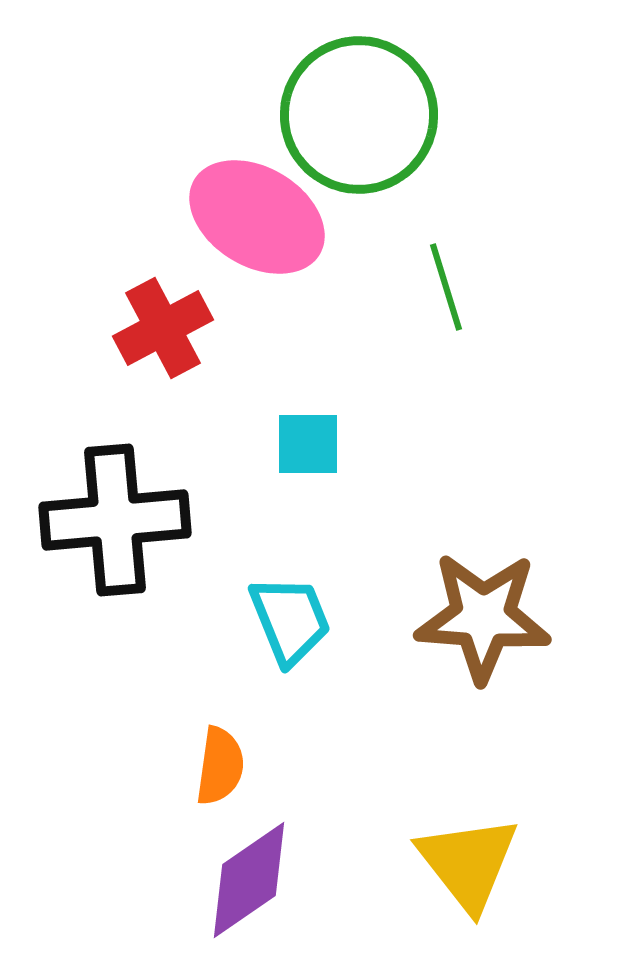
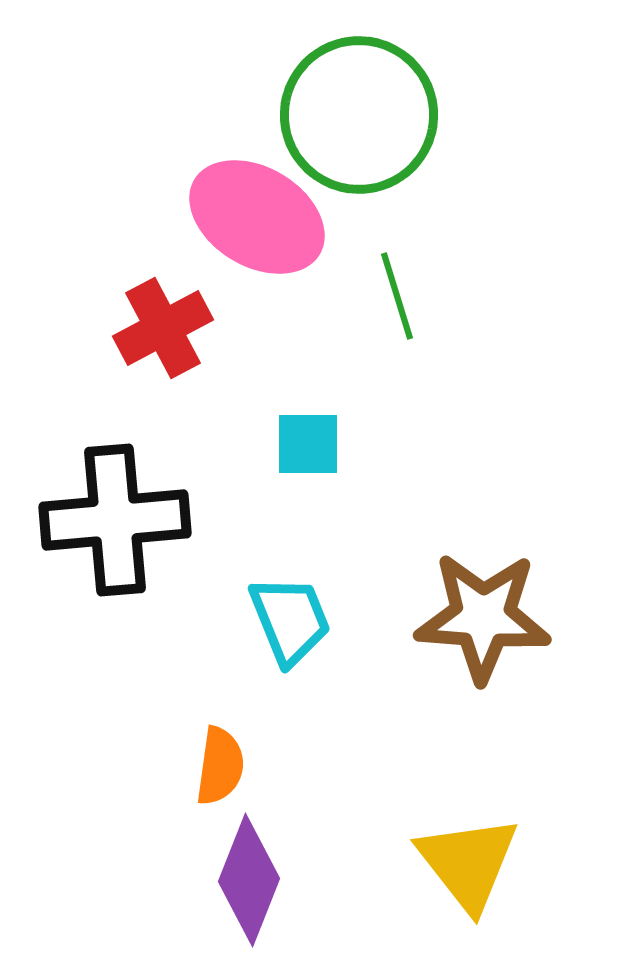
green line: moved 49 px left, 9 px down
purple diamond: rotated 34 degrees counterclockwise
